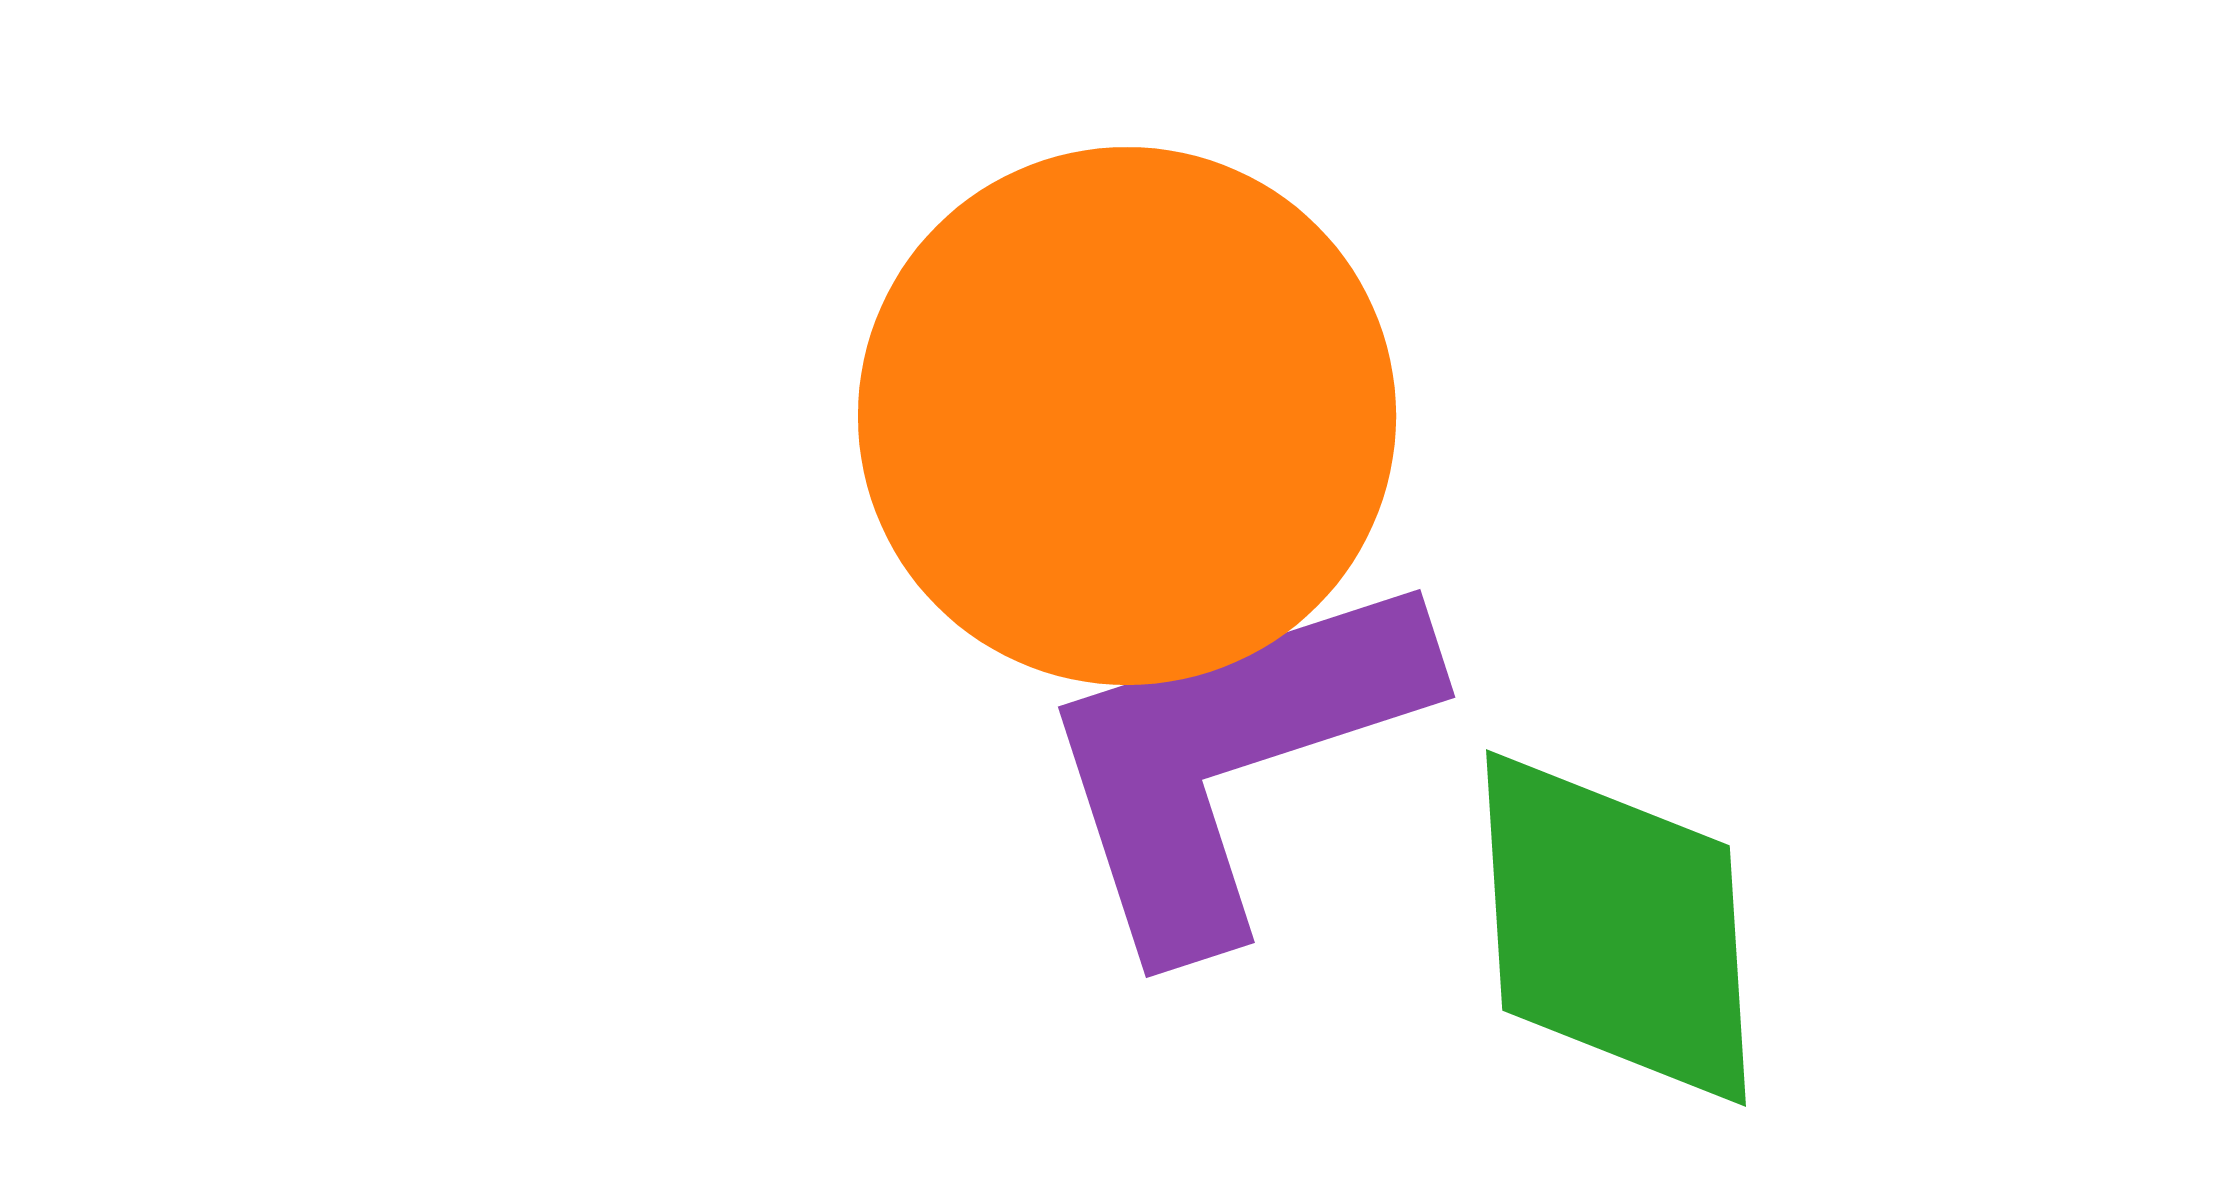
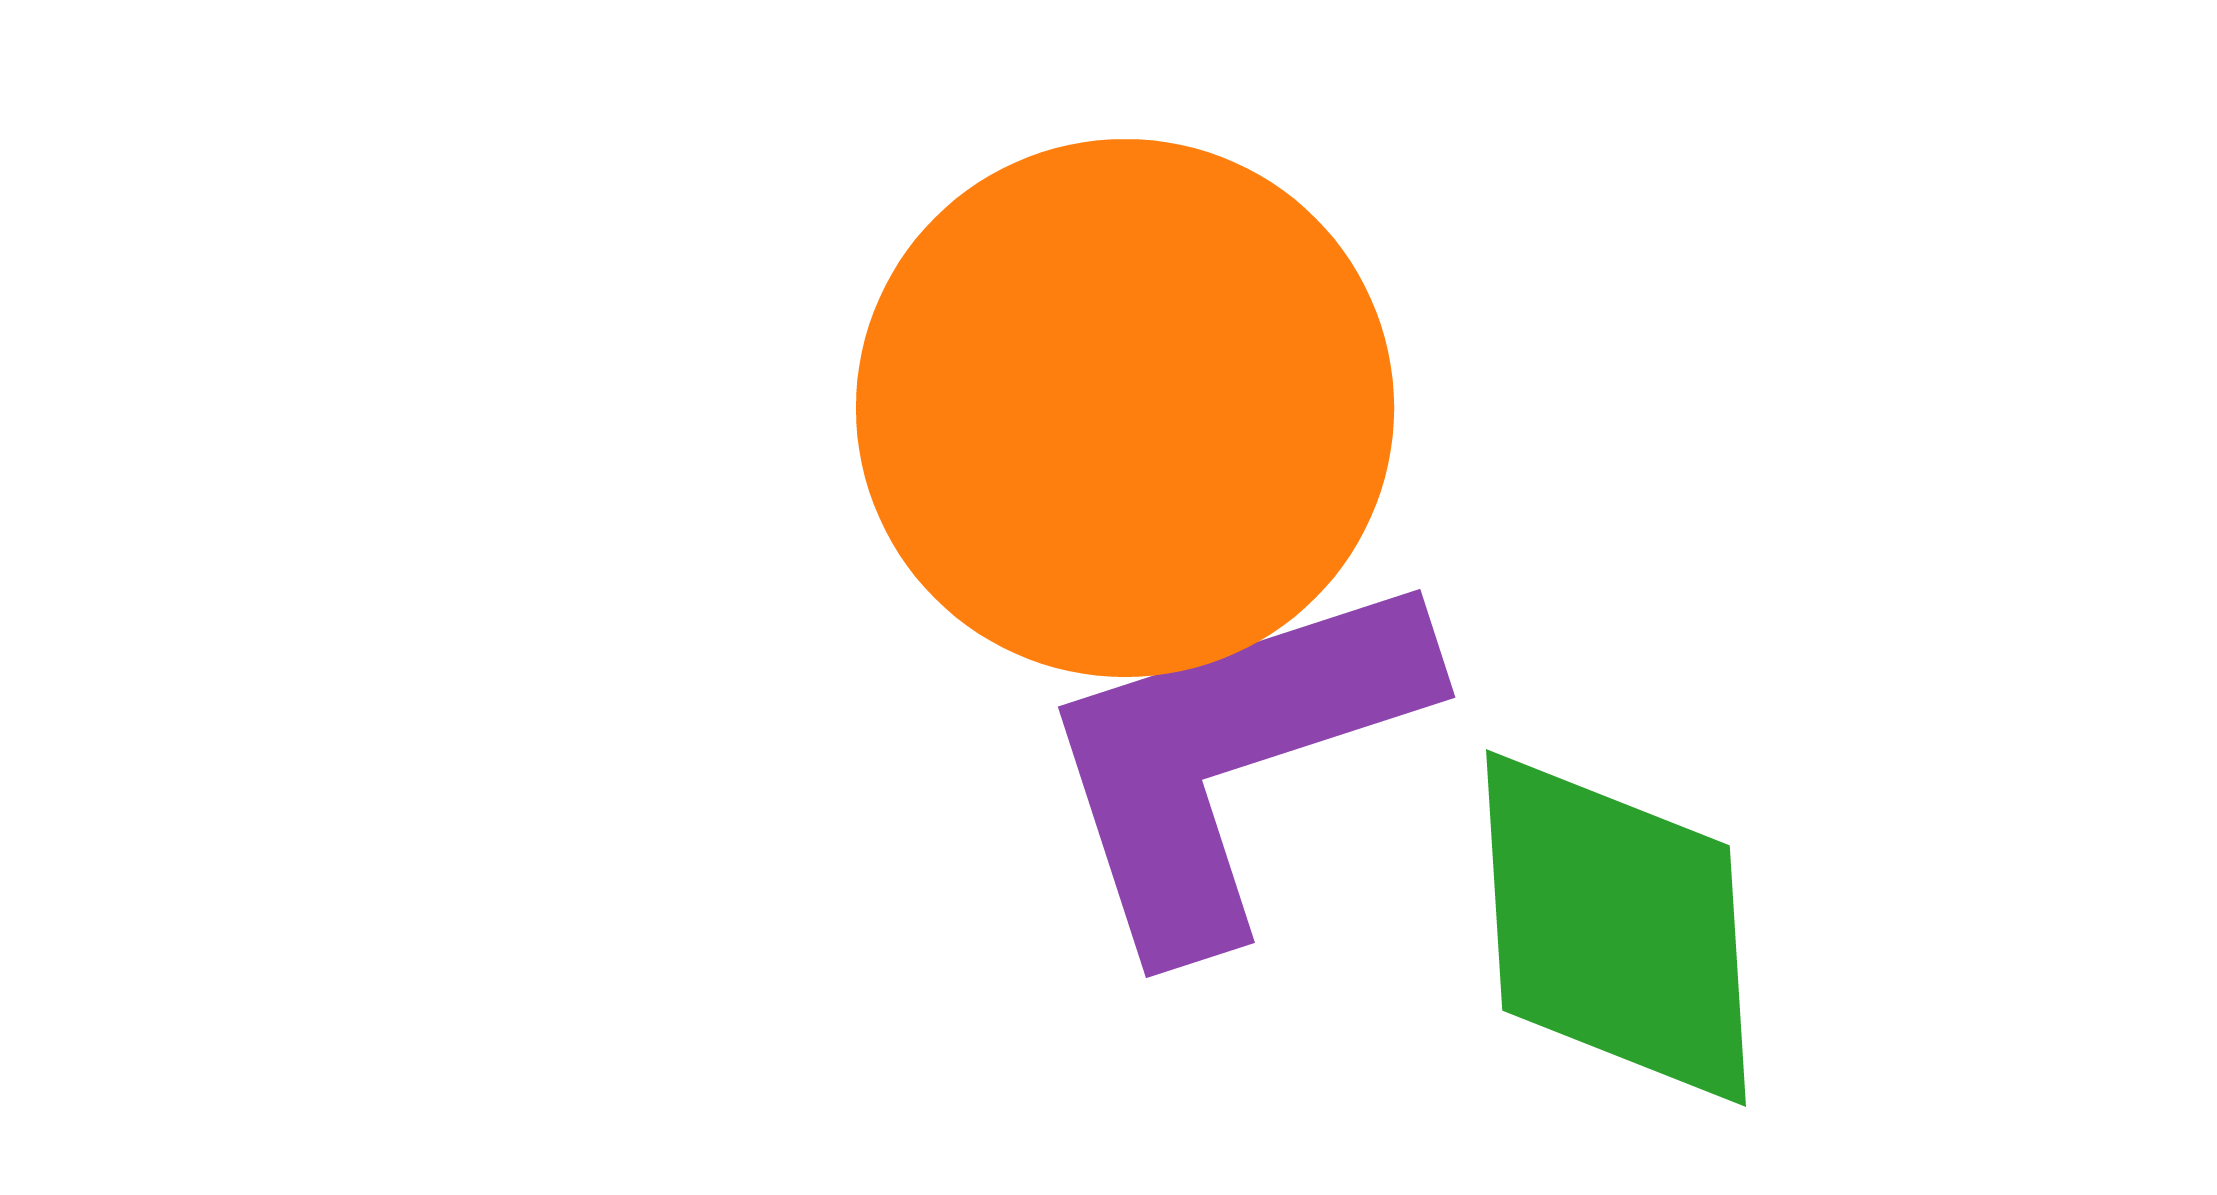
orange circle: moved 2 px left, 8 px up
